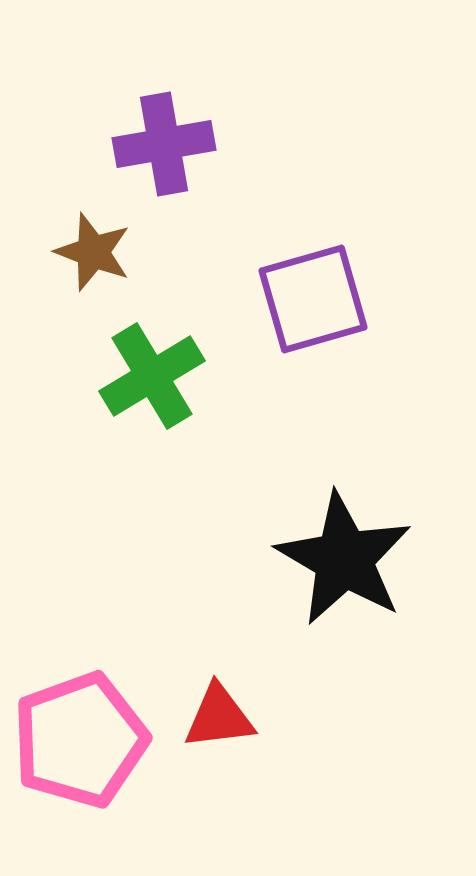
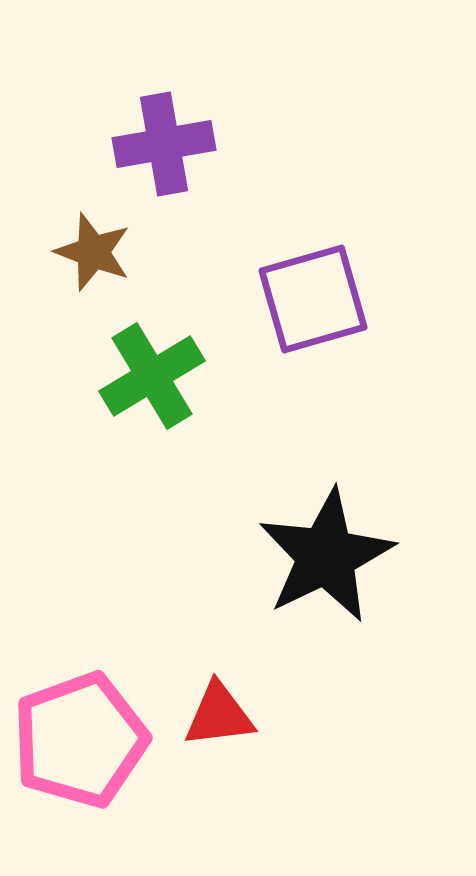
black star: moved 18 px left, 3 px up; rotated 16 degrees clockwise
red triangle: moved 2 px up
